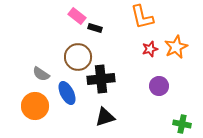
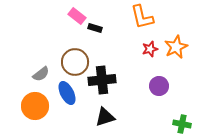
brown circle: moved 3 px left, 5 px down
gray semicircle: rotated 72 degrees counterclockwise
black cross: moved 1 px right, 1 px down
